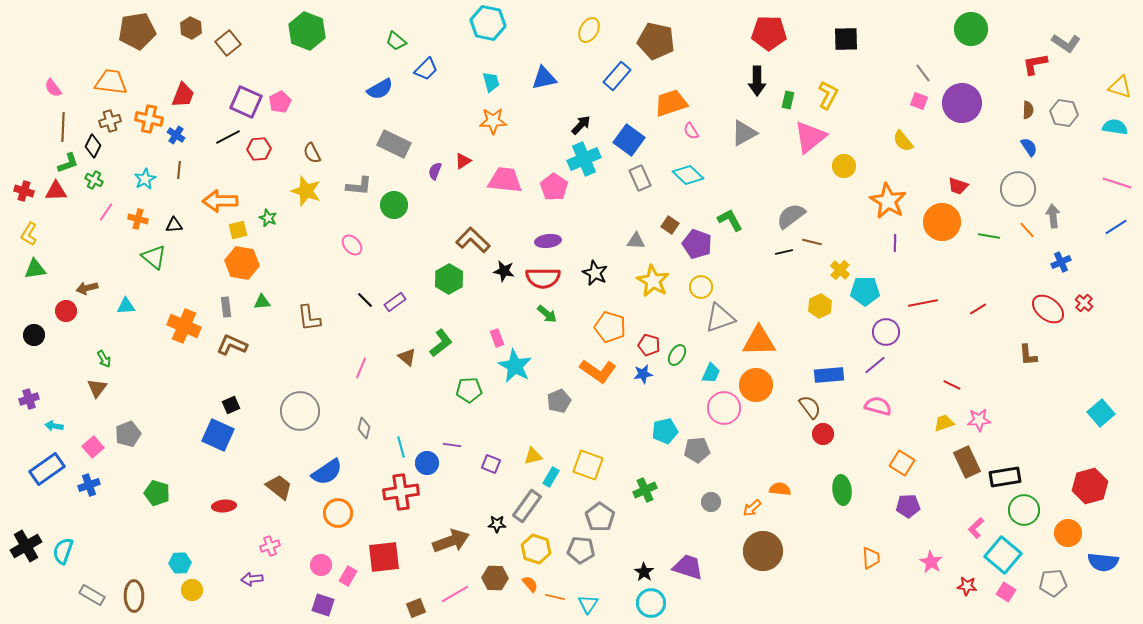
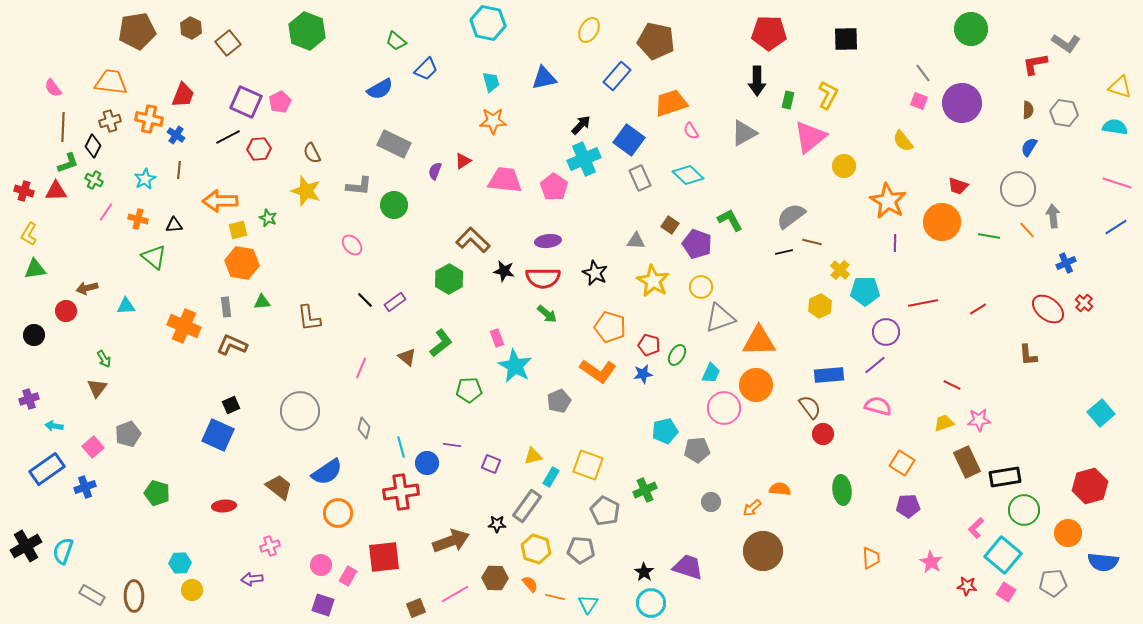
blue semicircle at (1029, 147): rotated 114 degrees counterclockwise
blue cross at (1061, 262): moved 5 px right, 1 px down
blue cross at (89, 485): moved 4 px left, 2 px down
gray pentagon at (600, 517): moved 5 px right, 6 px up; rotated 8 degrees counterclockwise
